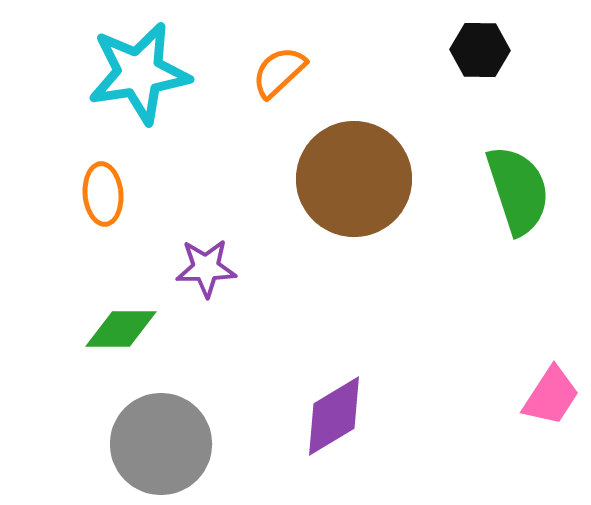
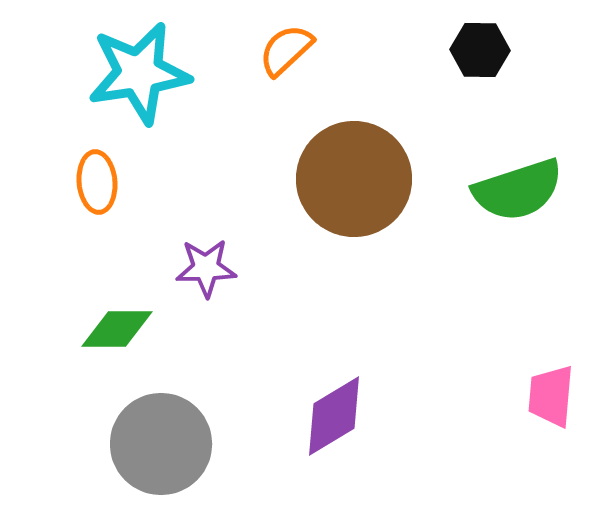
orange semicircle: moved 7 px right, 22 px up
green semicircle: rotated 90 degrees clockwise
orange ellipse: moved 6 px left, 12 px up
green diamond: moved 4 px left
pink trapezoid: rotated 152 degrees clockwise
